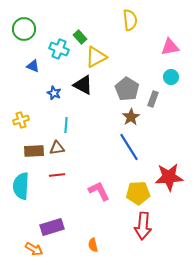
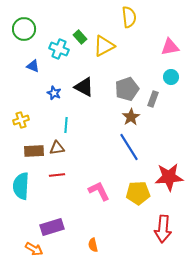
yellow semicircle: moved 1 px left, 3 px up
yellow triangle: moved 8 px right, 11 px up
black triangle: moved 1 px right, 2 px down
gray pentagon: rotated 20 degrees clockwise
red arrow: moved 20 px right, 3 px down
